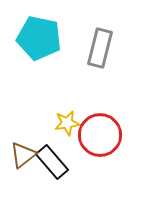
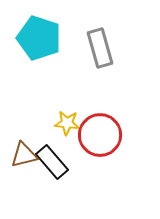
cyan pentagon: rotated 6 degrees clockwise
gray rectangle: rotated 30 degrees counterclockwise
yellow star: rotated 15 degrees clockwise
brown triangle: moved 1 px right; rotated 24 degrees clockwise
